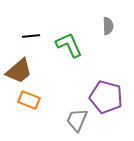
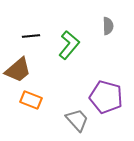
green L-shape: rotated 64 degrees clockwise
brown trapezoid: moved 1 px left, 1 px up
orange rectangle: moved 2 px right
gray trapezoid: rotated 115 degrees clockwise
